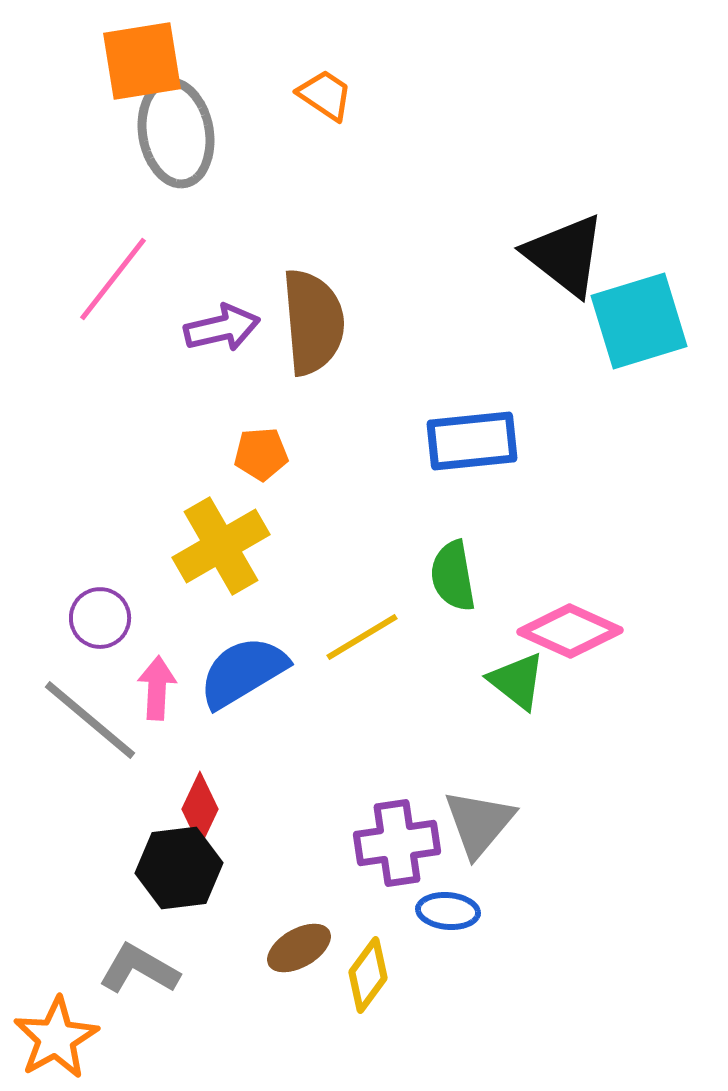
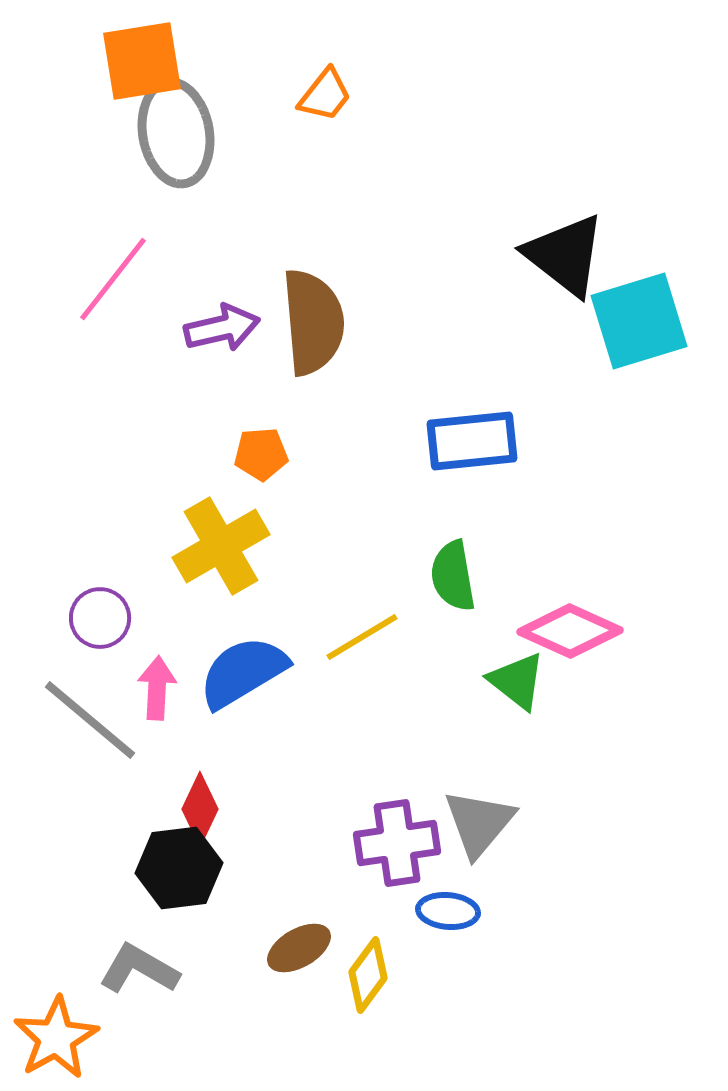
orange trapezoid: rotated 94 degrees clockwise
